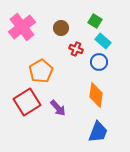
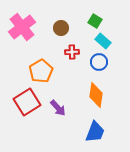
red cross: moved 4 px left, 3 px down; rotated 24 degrees counterclockwise
blue trapezoid: moved 3 px left
